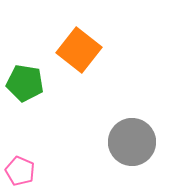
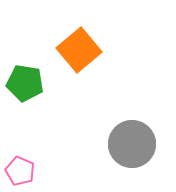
orange square: rotated 12 degrees clockwise
gray circle: moved 2 px down
